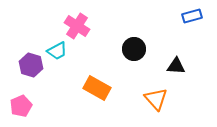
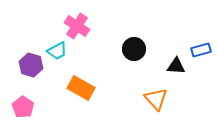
blue rectangle: moved 9 px right, 34 px down
orange rectangle: moved 16 px left
pink pentagon: moved 2 px right, 1 px down; rotated 15 degrees counterclockwise
